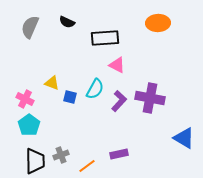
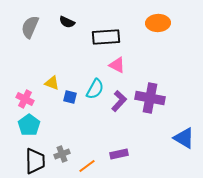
black rectangle: moved 1 px right, 1 px up
gray cross: moved 1 px right, 1 px up
